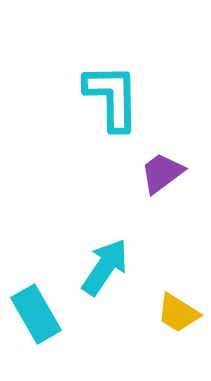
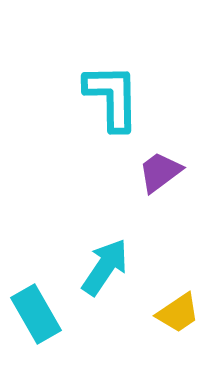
purple trapezoid: moved 2 px left, 1 px up
yellow trapezoid: rotated 66 degrees counterclockwise
